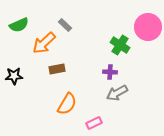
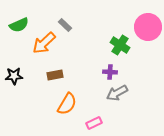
brown rectangle: moved 2 px left, 6 px down
